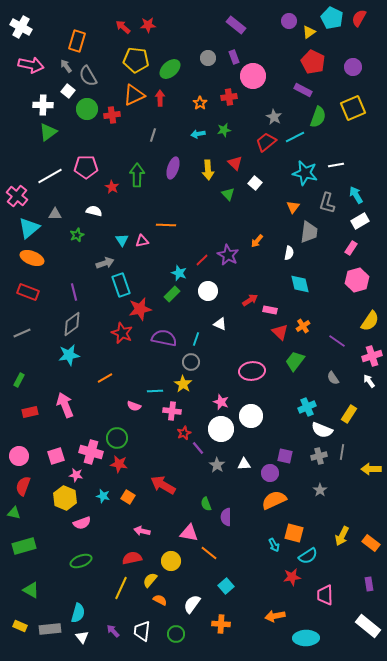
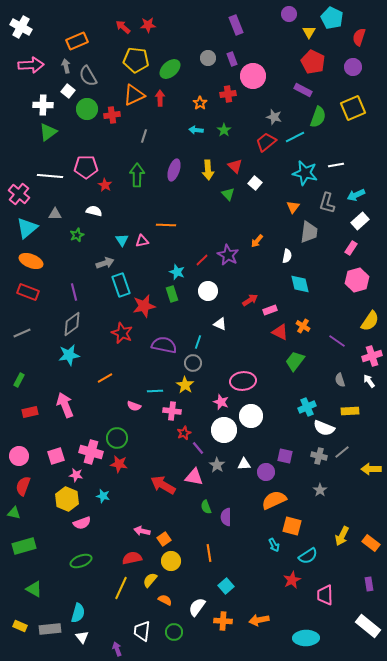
red semicircle at (359, 18): moved 19 px down; rotated 12 degrees counterclockwise
purple circle at (289, 21): moved 7 px up
purple rectangle at (236, 25): rotated 30 degrees clockwise
yellow triangle at (309, 32): rotated 24 degrees counterclockwise
orange rectangle at (77, 41): rotated 50 degrees clockwise
purple rectangle at (234, 57): moved 2 px left, 2 px down
pink arrow at (31, 65): rotated 15 degrees counterclockwise
gray arrow at (66, 66): rotated 24 degrees clockwise
red cross at (229, 97): moved 1 px left, 3 px up
gray star at (274, 117): rotated 14 degrees counterclockwise
green star at (224, 130): rotated 24 degrees counterclockwise
cyan arrow at (198, 134): moved 2 px left, 4 px up; rotated 16 degrees clockwise
gray line at (153, 135): moved 9 px left, 1 px down
red triangle at (235, 163): moved 3 px down
purple ellipse at (173, 168): moved 1 px right, 2 px down
white line at (50, 176): rotated 35 degrees clockwise
red star at (112, 187): moved 7 px left, 2 px up
cyan arrow at (356, 195): rotated 84 degrees counterclockwise
pink cross at (17, 196): moved 2 px right, 2 px up
white rectangle at (360, 221): rotated 12 degrees counterclockwise
cyan triangle at (29, 228): moved 2 px left
white semicircle at (289, 253): moved 2 px left, 3 px down
orange ellipse at (32, 258): moved 1 px left, 3 px down
cyan star at (179, 273): moved 2 px left, 1 px up
green rectangle at (172, 294): rotated 63 degrees counterclockwise
red star at (140, 309): moved 4 px right, 3 px up
pink rectangle at (270, 310): rotated 32 degrees counterclockwise
orange cross at (303, 326): rotated 24 degrees counterclockwise
red triangle at (280, 332): rotated 18 degrees counterclockwise
purple semicircle at (164, 338): moved 7 px down
cyan line at (196, 339): moved 2 px right, 3 px down
gray circle at (191, 362): moved 2 px right, 1 px down
pink ellipse at (252, 371): moved 9 px left, 10 px down
gray semicircle at (333, 378): moved 7 px right, 2 px down; rotated 16 degrees clockwise
yellow star at (183, 384): moved 2 px right, 1 px down
yellow rectangle at (349, 414): moved 1 px right, 3 px up; rotated 54 degrees clockwise
white circle at (221, 429): moved 3 px right, 1 px down
white semicircle at (322, 430): moved 2 px right, 2 px up
gray line at (342, 452): rotated 42 degrees clockwise
gray cross at (319, 456): rotated 28 degrees clockwise
purple circle at (270, 473): moved 4 px left, 1 px up
orange square at (128, 497): moved 36 px right, 42 px down; rotated 24 degrees clockwise
yellow hexagon at (65, 498): moved 2 px right, 1 px down
green semicircle at (206, 504): moved 3 px down
pink triangle at (189, 533): moved 5 px right, 56 px up
orange square at (294, 533): moved 2 px left, 7 px up
orange line at (209, 553): rotated 42 degrees clockwise
red star at (292, 577): moved 3 px down; rotated 18 degrees counterclockwise
green triangle at (31, 590): moved 3 px right, 1 px up
orange semicircle at (160, 600): moved 5 px right
white semicircle at (192, 604): moved 5 px right, 3 px down
orange arrow at (275, 616): moved 16 px left, 4 px down
orange cross at (221, 624): moved 2 px right, 3 px up
purple arrow at (113, 631): moved 4 px right, 18 px down; rotated 24 degrees clockwise
green circle at (176, 634): moved 2 px left, 2 px up
